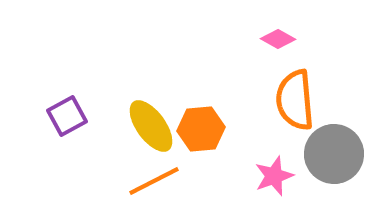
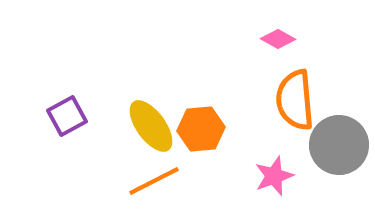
gray circle: moved 5 px right, 9 px up
